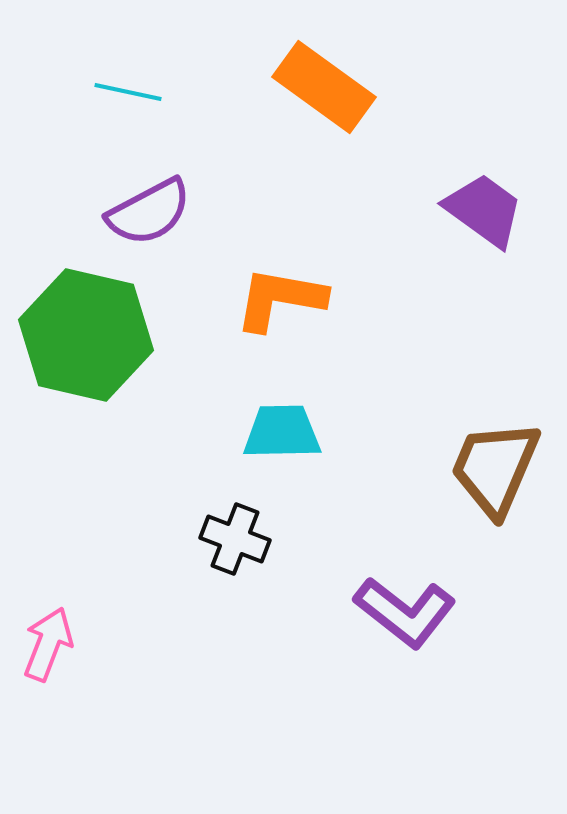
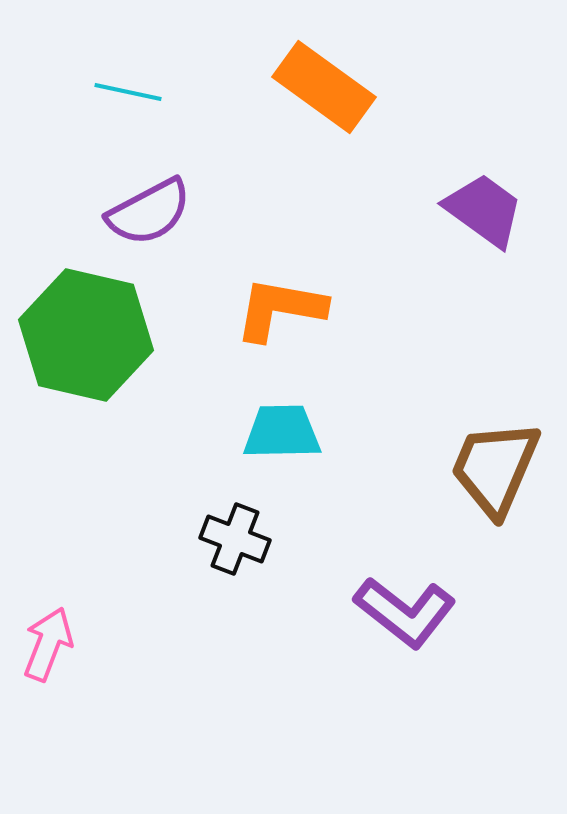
orange L-shape: moved 10 px down
